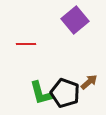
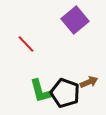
red line: rotated 48 degrees clockwise
brown arrow: rotated 18 degrees clockwise
green L-shape: moved 2 px up
